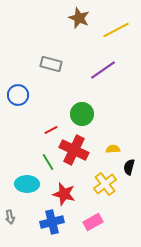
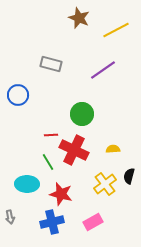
red line: moved 5 px down; rotated 24 degrees clockwise
black semicircle: moved 9 px down
red star: moved 3 px left
